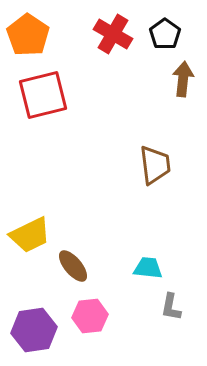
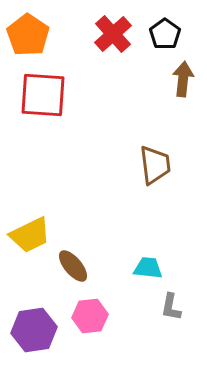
red cross: rotated 18 degrees clockwise
red square: rotated 18 degrees clockwise
